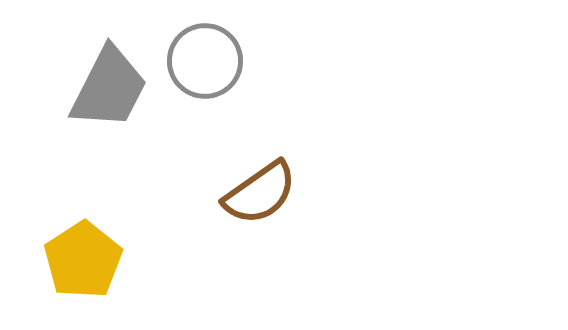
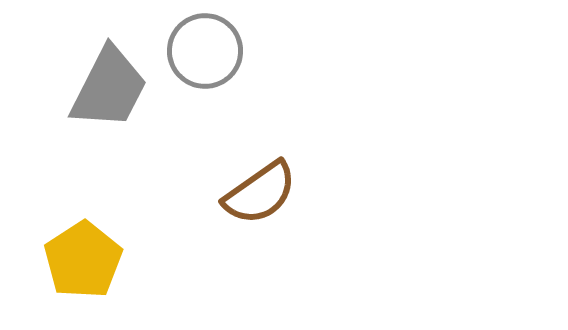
gray circle: moved 10 px up
